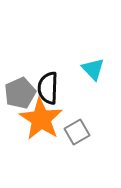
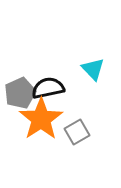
black semicircle: rotated 76 degrees clockwise
orange star: rotated 6 degrees clockwise
